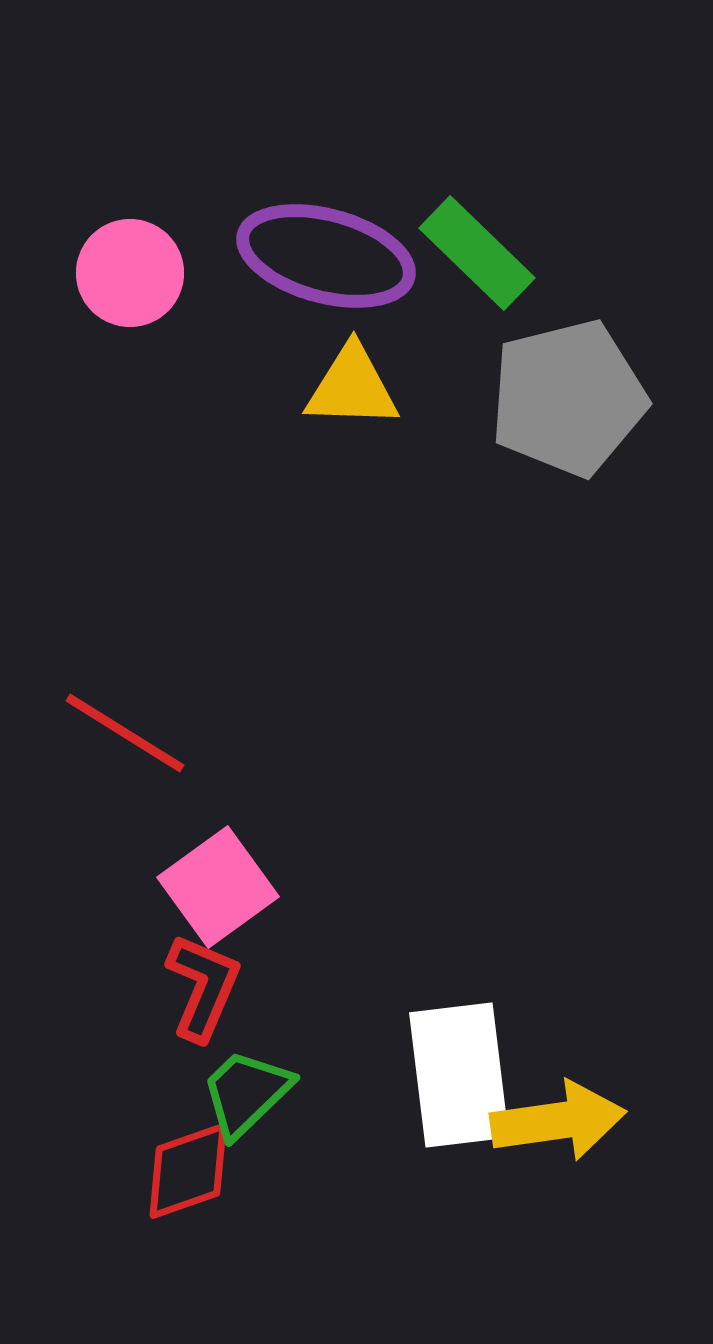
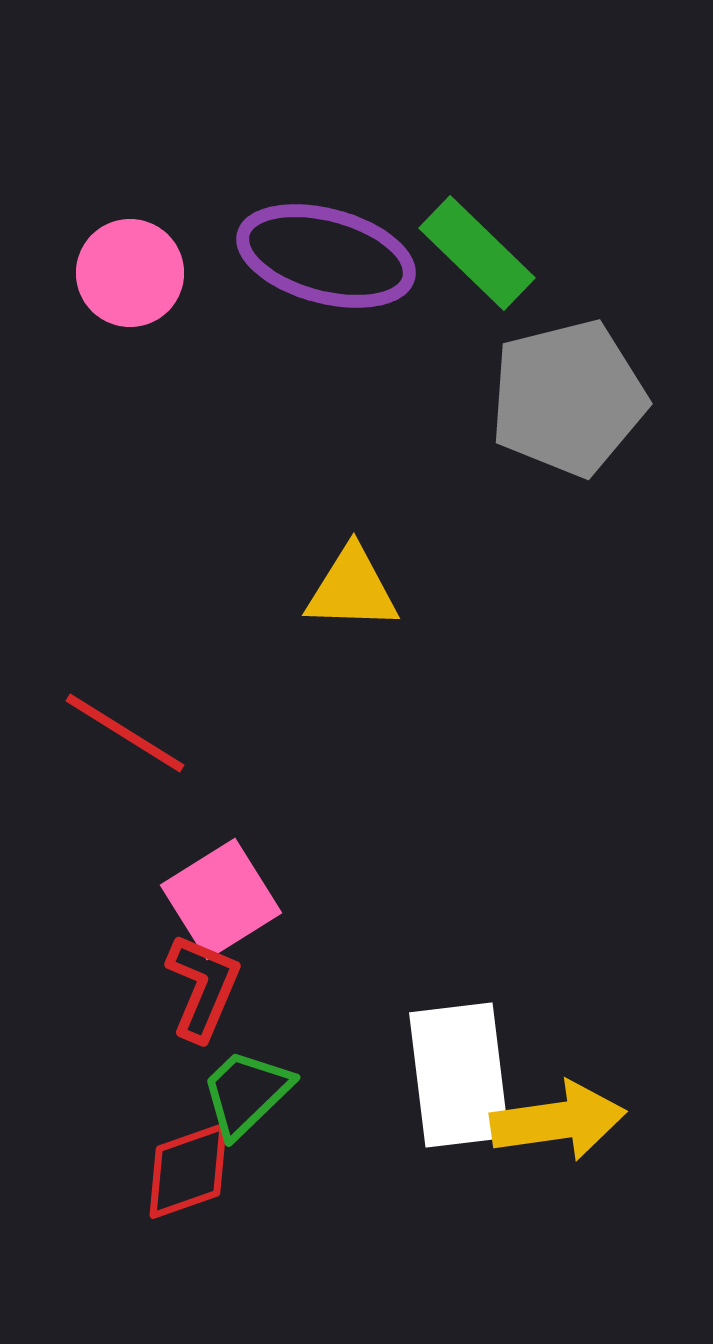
yellow triangle: moved 202 px down
pink square: moved 3 px right, 12 px down; rotated 4 degrees clockwise
